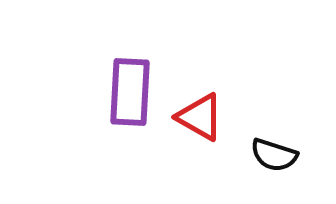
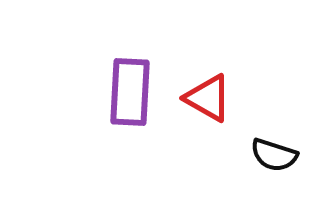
red triangle: moved 8 px right, 19 px up
